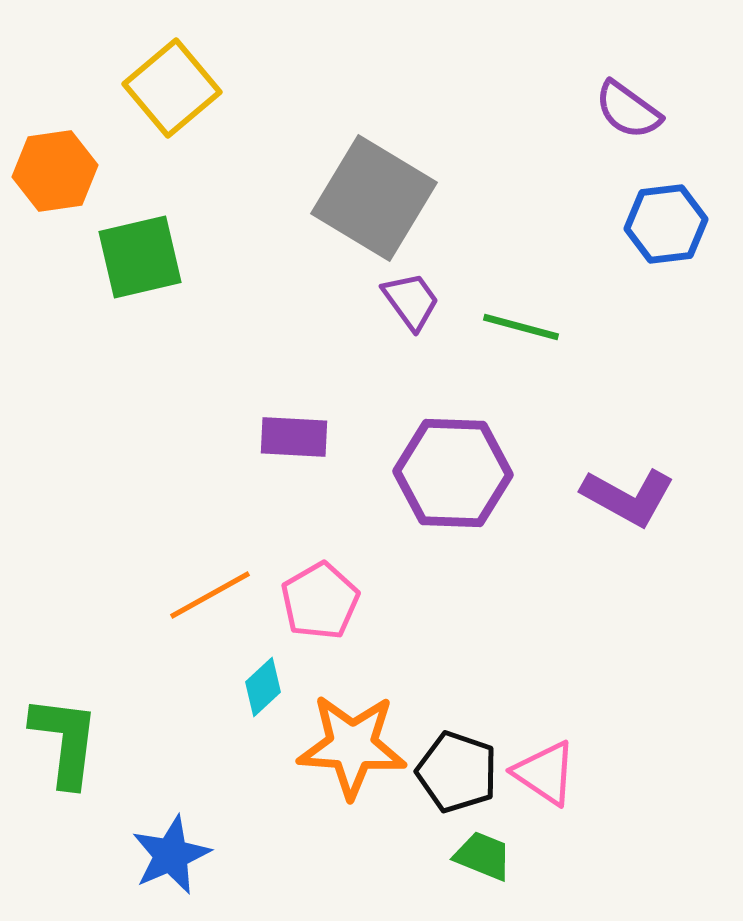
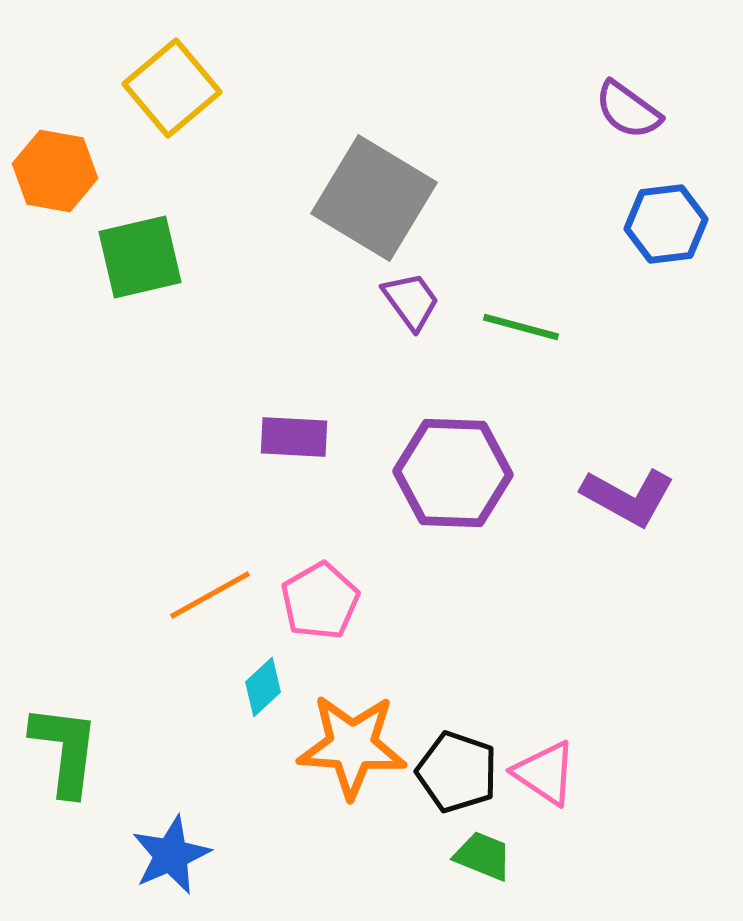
orange hexagon: rotated 18 degrees clockwise
green L-shape: moved 9 px down
